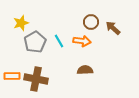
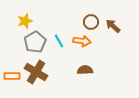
yellow star: moved 4 px right, 2 px up
brown arrow: moved 2 px up
brown cross: moved 7 px up; rotated 20 degrees clockwise
